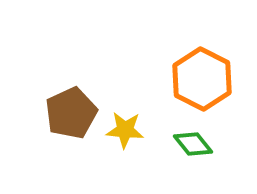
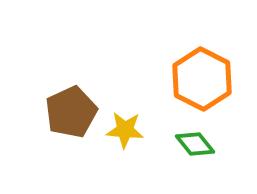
brown pentagon: moved 1 px up
green diamond: moved 2 px right
